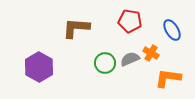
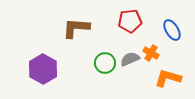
red pentagon: rotated 15 degrees counterclockwise
purple hexagon: moved 4 px right, 2 px down
orange L-shape: rotated 8 degrees clockwise
